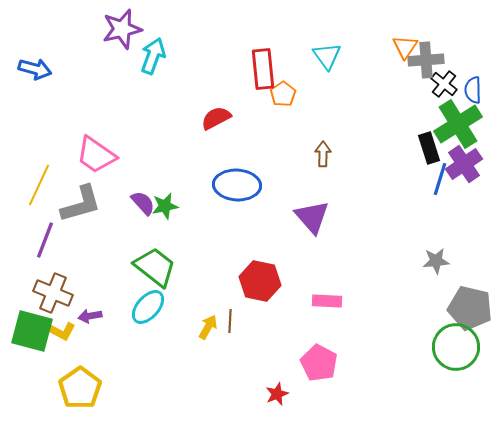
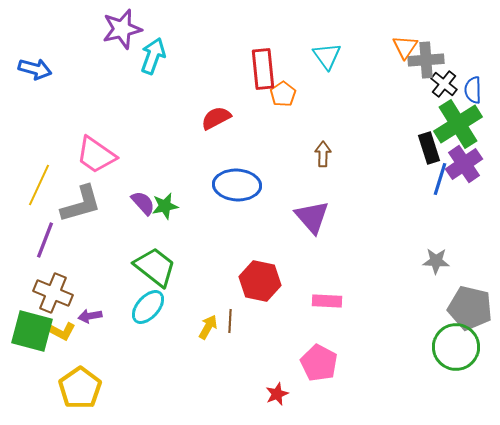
gray star: rotated 8 degrees clockwise
